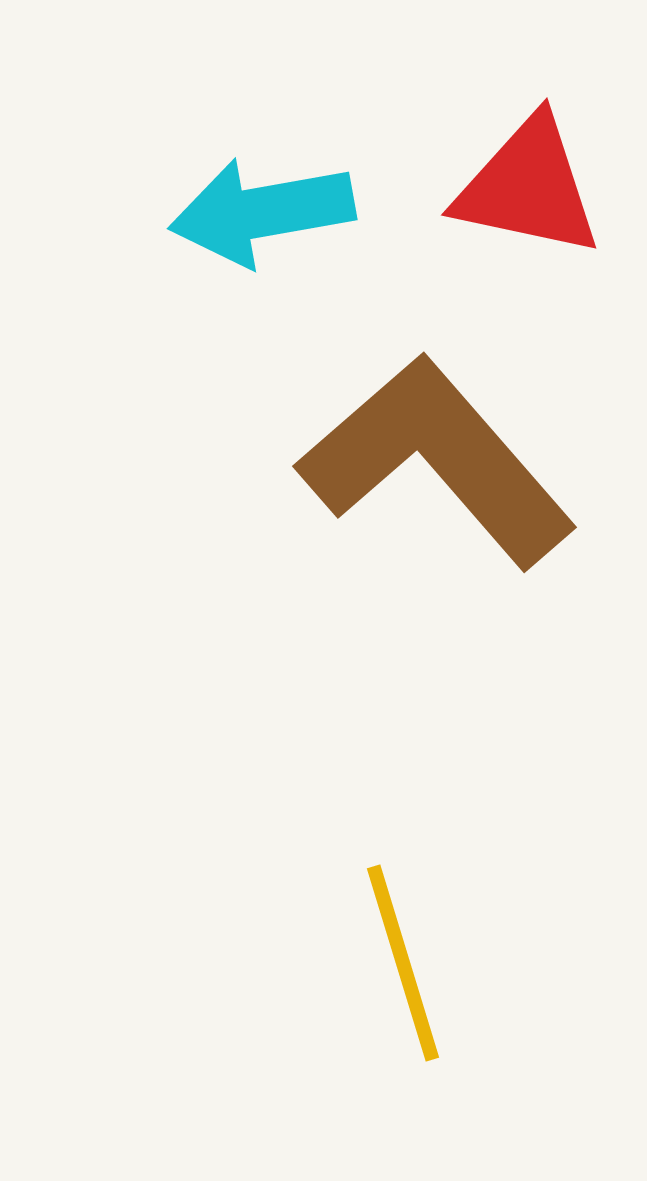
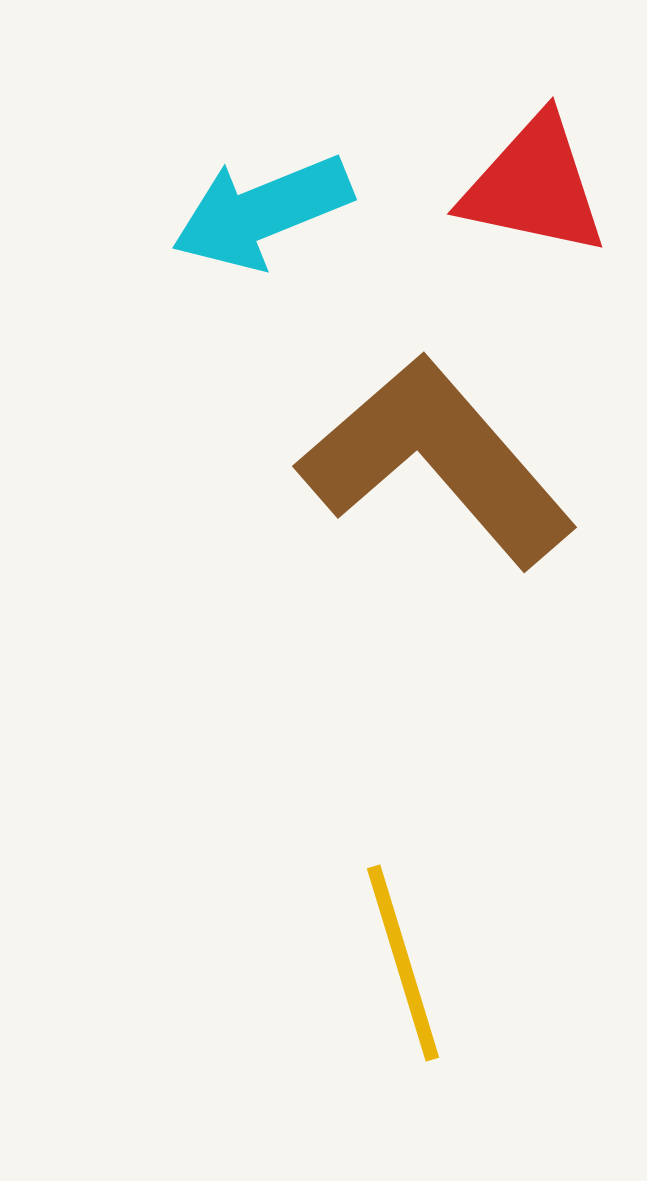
red triangle: moved 6 px right, 1 px up
cyan arrow: rotated 12 degrees counterclockwise
